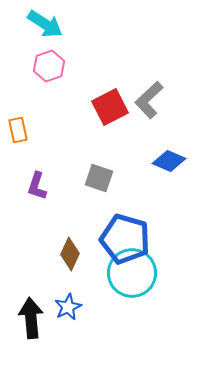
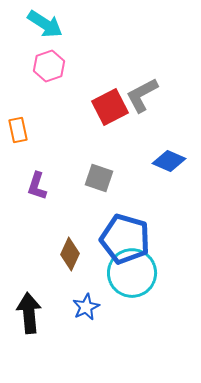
gray L-shape: moved 7 px left, 5 px up; rotated 15 degrees clockwise
blue star: moved 18 px right
black arrow: moved 2 px left, 5 px up
